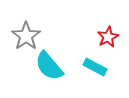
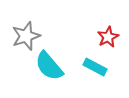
gray star: rotated 16 degrees clockwise
